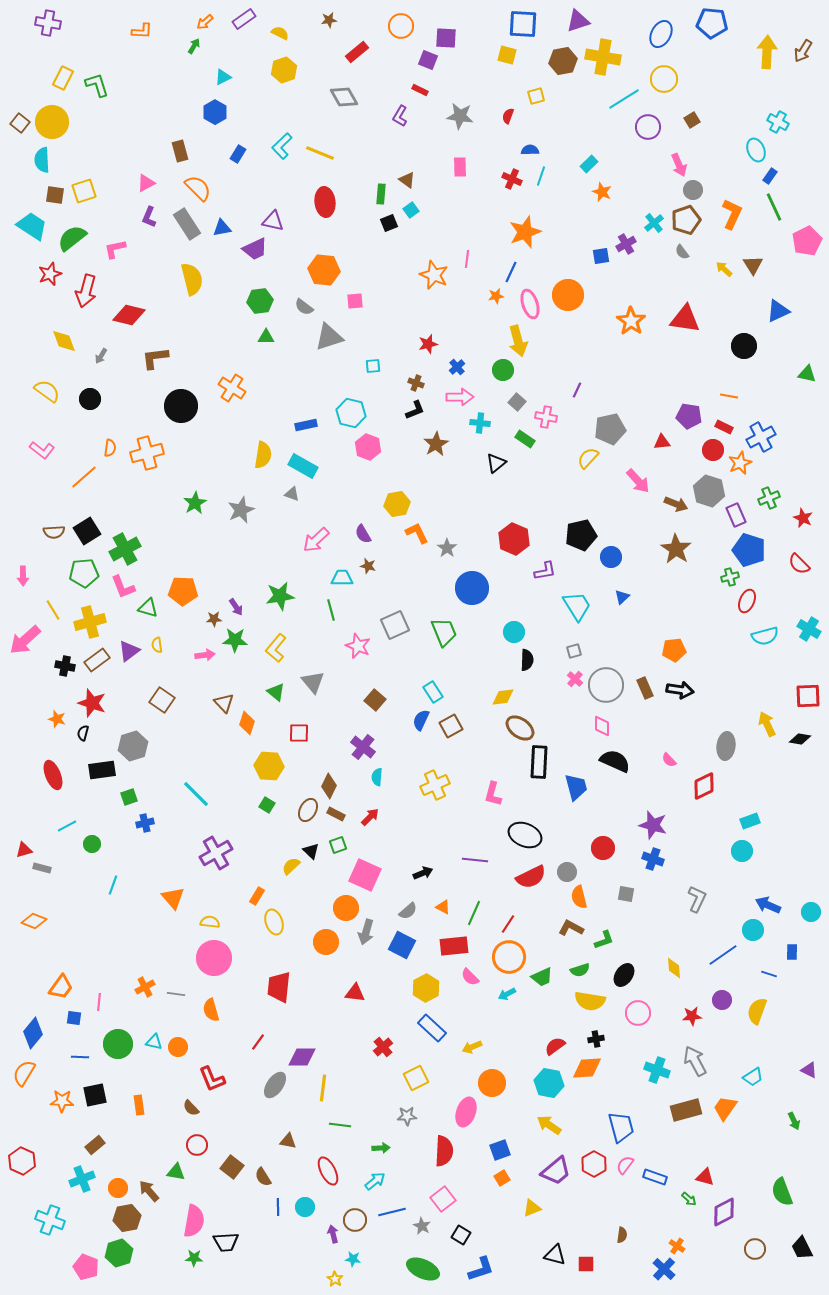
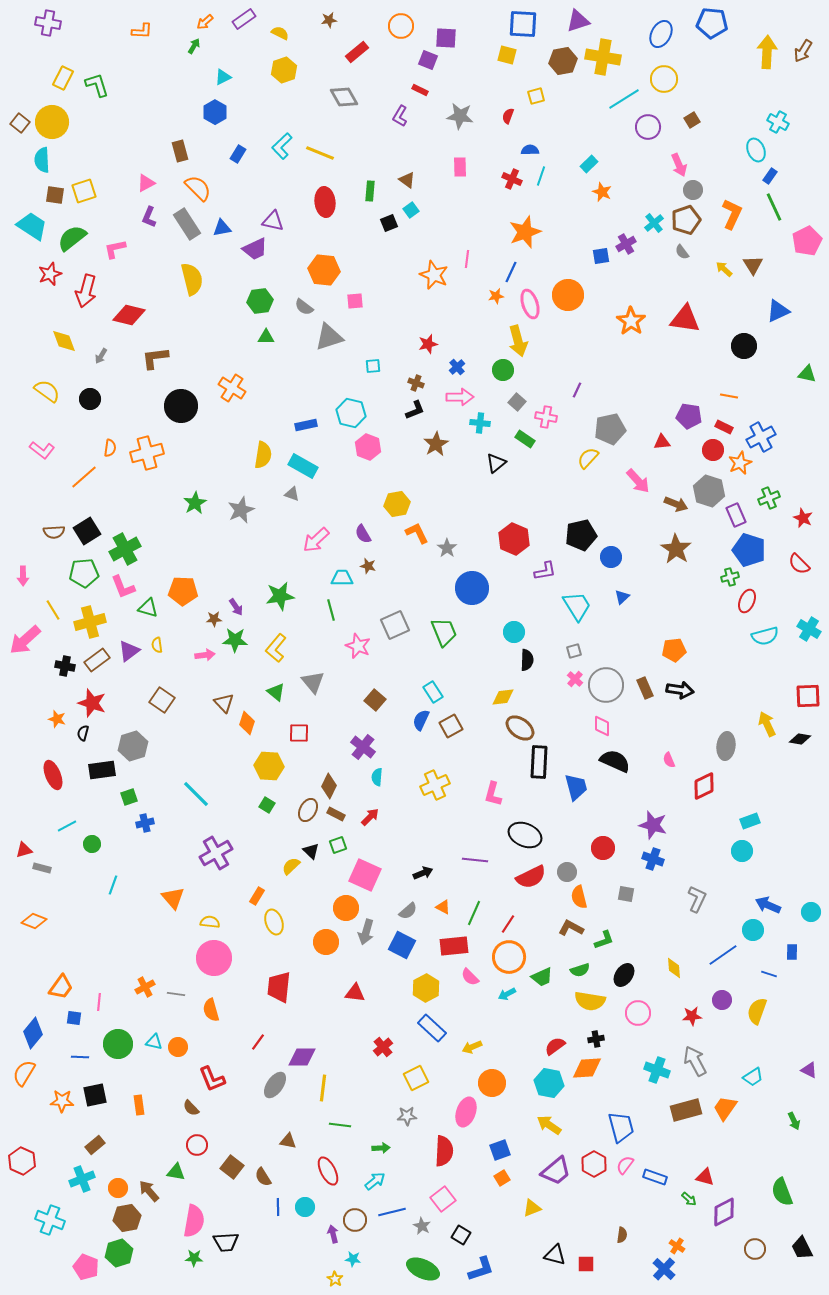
green rectangle at (381, 194): moved 11 px left, 3 px up
pink semicircle at (669, 760): rotated 21 degrees clockwise
